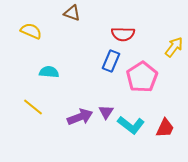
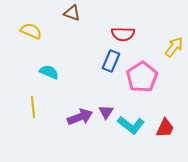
cyan semicircle: rotated 18 degrees clockwise
yellow line: rotated 45 degrees clockwise
